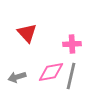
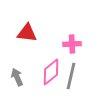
red triangle: rotated 40 degrees counterclockwise
pink diamond: rotated 28 degrees counterclockwise
gray arrow: rotated 84 degrees clockwise
